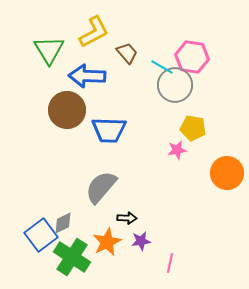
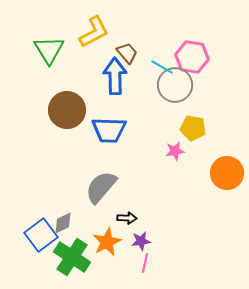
blue arrow: moved 28 px right; rotated 87 degrees clockwise
pink star: moved 2 px left, 1 px down
pink line: moved 25 px left
